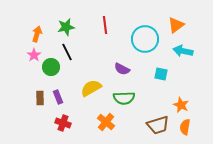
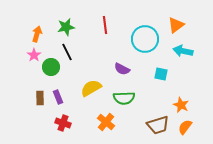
orange semicircle: rotated 28 degrees clockwise
